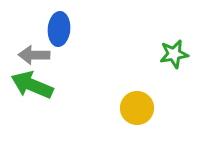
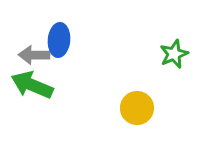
blue ellipse: moved 11 px down
green star: rotated 12 degrees counterclockwise
